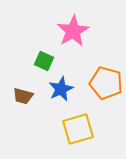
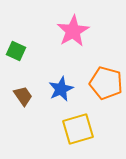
green square: moved 28 px left, 10 px up
brown trapezoid: rotated 140 degrees counterclockwise
